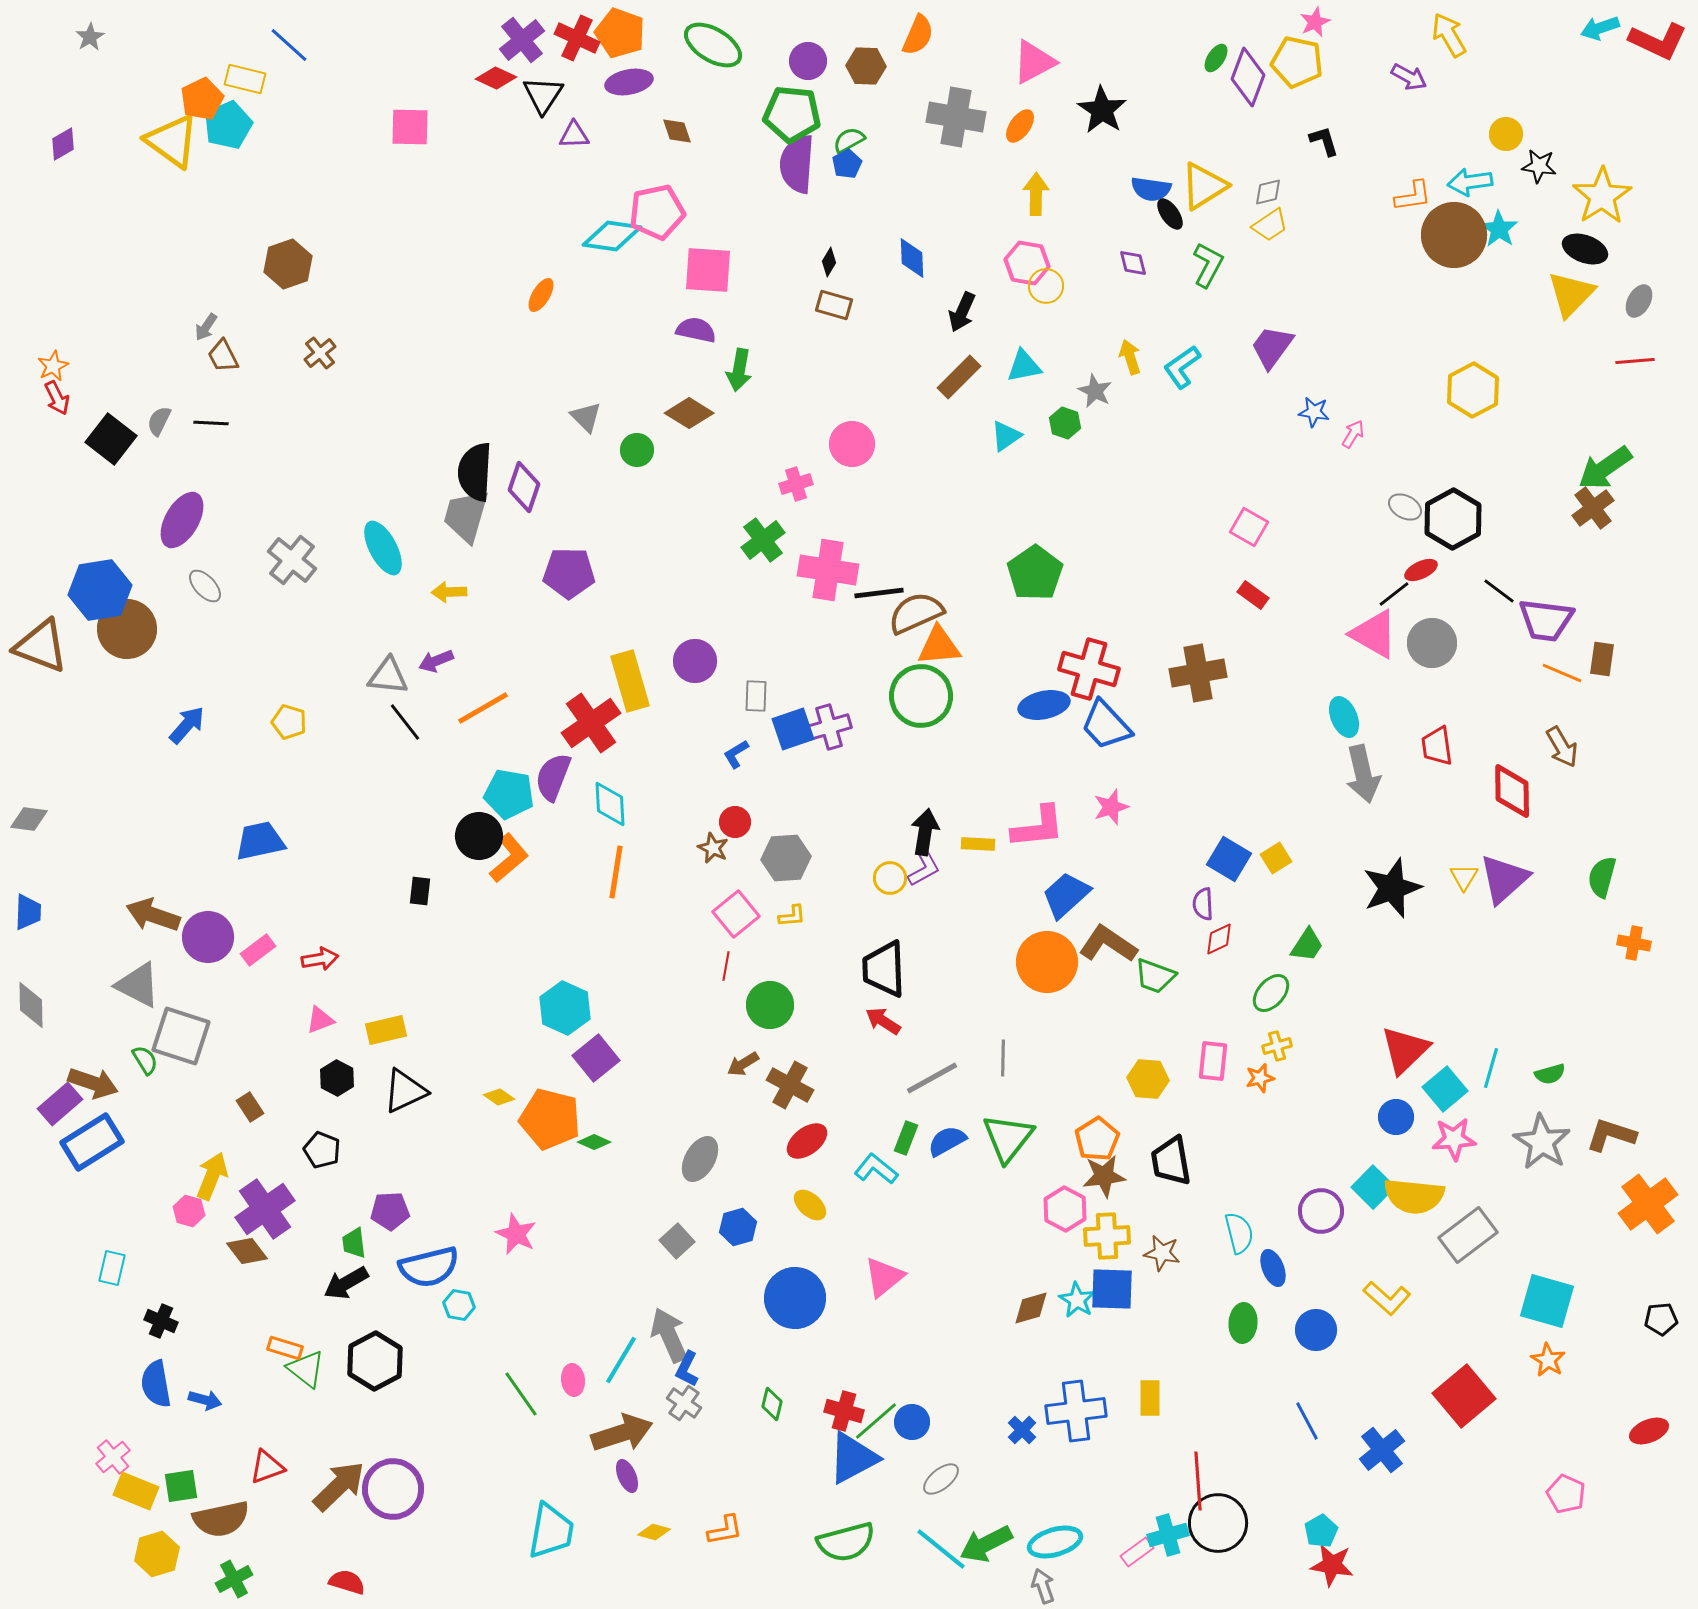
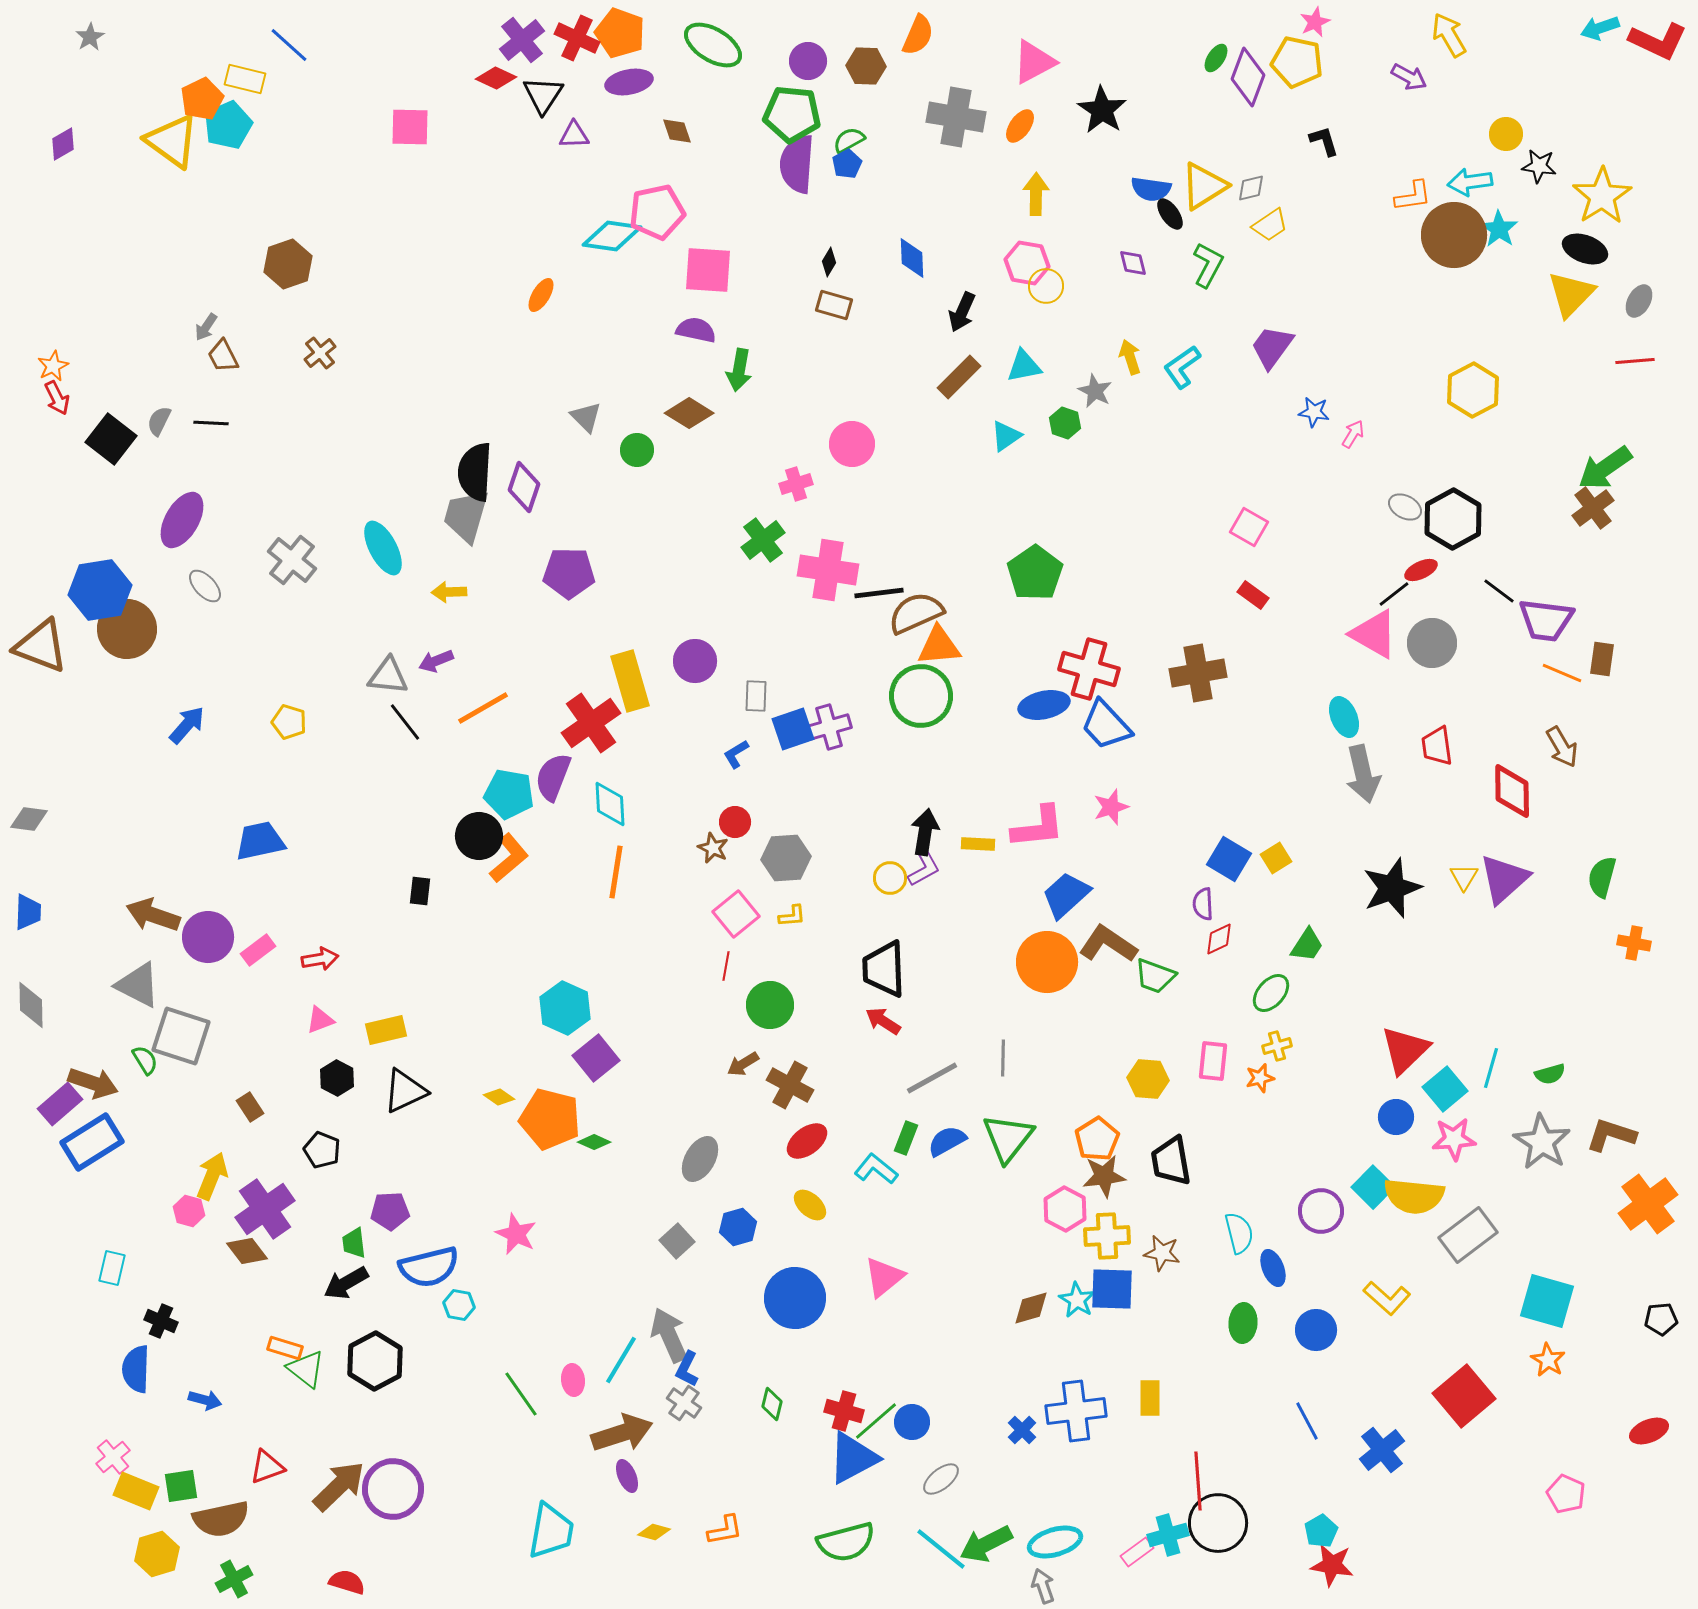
gray diamond at (1268, 192): moved 17 px left, 4 px up
blue semicircle at (156, 1384): moved 20 px left, 15 px up; rotated 12 degrees clockwise
